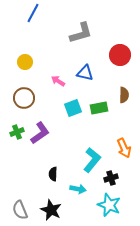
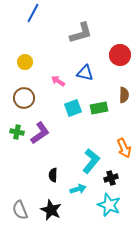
green cross: rotated 32 degrees clockwise
cyan L-shape: moved 1 px left, 1 px down
black semicircle: moved 1 px down
cyan arrow: rotated 28 degrees counterclockwise
